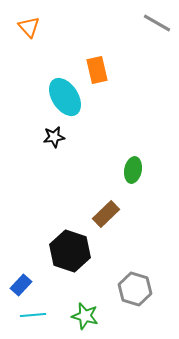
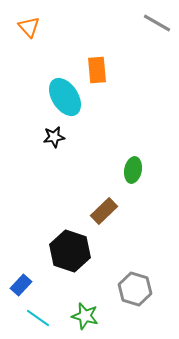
orange rectangle: rotated 8 degrees clockwise
brown rectangle: moved 2 px left, 3 px up
cyan line: moved 5 px right, 3 px down; rotated 40 degrees clockwise
